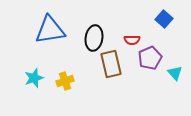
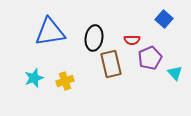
blue triangle: moved 2 px down
